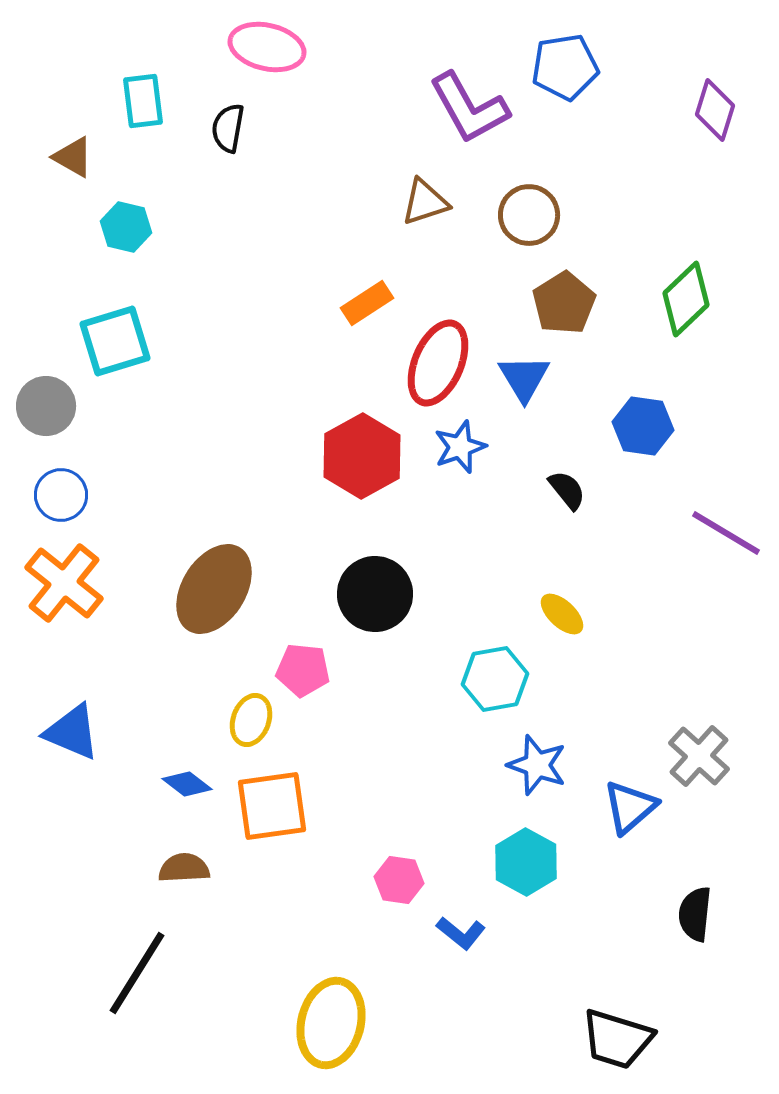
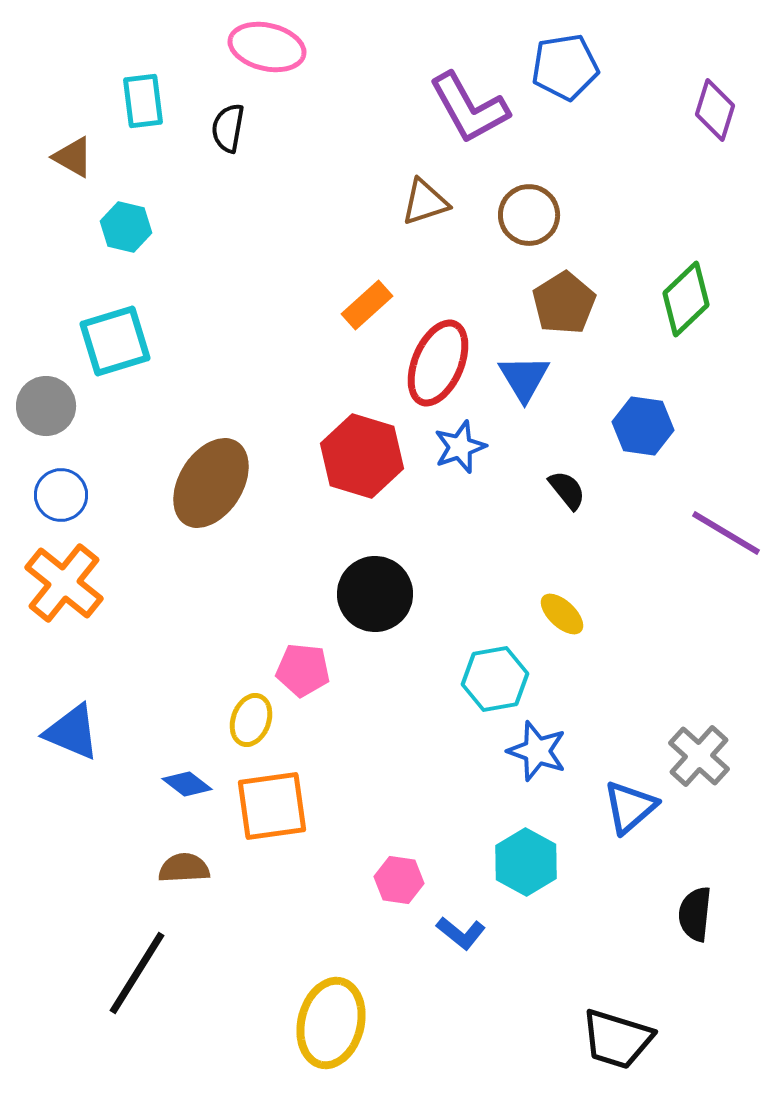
orange rectangle at (367, 303): moved 2 px down; rotated 9 degrees counterclockwise
red hexagon at (362, 456): rotated 14 degrees counterclockwise
brown ellipse at (214, 589): moved 3 px left, 106 px up
blue star at (537, 765): moved 14 px up
